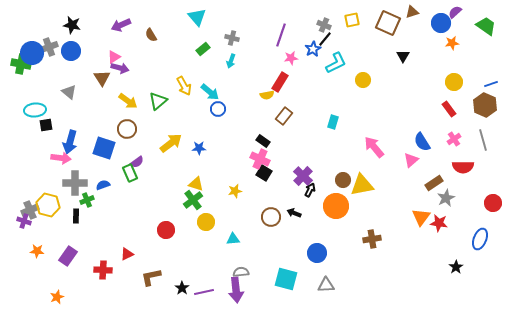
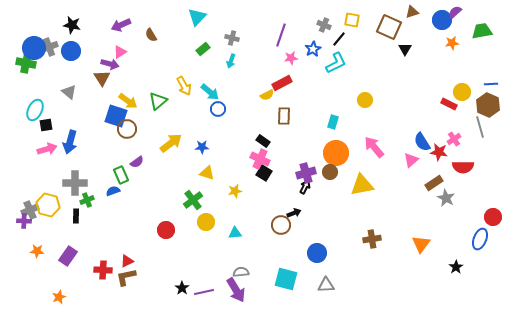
cyan triangle at (197, 17): rotated 24 degrees clockwise
yellow square at (352, 20): rotated 21 degrees clockwise
brown square at (388, 23): moved 1 px right, 4 px down
blue circle at (441, 23): moved 1 px right, 3 px up
green trapezoid at (486, 26): moved 4 px left, 5 px down; rotated 45 degrees counterclockwise
black line at (325, 39): moved 14 px right
blue circle at (32, 53): moved 2 px right, 5 px up
black triangle at (403, 56): moved 2 px right, 7 px up
pink triangle at (114, 57): moved 6 px right, 5 px up
green cross at (21, 64): moved 5 px right, 1 px up
purple arrow at (120, 68): moved 10 px left, 4 px up
yellow circle at (363, 80): moved 2 px right, 20 px down
red rectangle at (280, 82): moved 2 px right, 1 px down; rotated 30 degrees clockwise
yellow circle at (454, 82): moved 8 px right, 10 px down
blue line at (491, 84): rotated 16 degrees clockwise
yellow semicircle at (267, 95): rotated 16 degrees counterclockwise
brown hexagon at (485, 105): moved 3 px right
red rectangle at (449, 109): moved 5 px up; rotated 28 degrees counterclockwise
cyan ellipse at (35, 110): rotated 60 degrees counterclockwise
brown rectangle at (284, 116): rotated 36 degrees counterclockwise
gray line at (483, 140): moved 3 px left, 13 px up
blue square at (104, 148): moved 12 px right, 32 px up
blue star at (199, 148): moved 3 px right, 1 px up
pink arrow at (61, 158): moved 14 px left, 9 px up; rotated 24 degrees counterclockwise
green rectangle at (130, 173): moved 9 px left, 2 px down
purple cross at (303, 176): moved 3 px right, 3 px up; rotated 30 degrees clockwise
brown circle at (343, 180): moved 13 px left, 8 px up
yellow triangle at (196, 184): moved 11 px right, 11 px up
blue semicircle at (103, 185): moved 10 px right, 6 px down
black arrow at (310, 190): moved 5 px left, 3 px up
gray star at (446, 198): rotated 18 degrees counterclockwise
red circle at (493, 203): moved 14 px down
orange circle at (336, 206): moved 53 px up
black arrow at (294, 213): rotated 136 degrees clockwise
brown circle at (271, 217): moved 10 px right, 8 px down
orange triangle at (421, 217): moved 27 px down
purple cross at (24, 221): rotated 16 degrees counterclockwise
red star at (439, 223): moved 71 px up
cyan triangle at (233, 239): moved 2 px right, 6 px up
red triangle at (127, 254): moved 7 px down
brown L-shape at (151, 277): moved 25 px left
purple arrow at (236, 290): rotated 25 degrees counterclockwise
orange star at (57, 297): moved 2 px right
